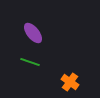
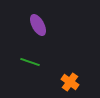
purple ellipse: moved 5 px right, 8 px up; rotated 10 degrees clockwise
